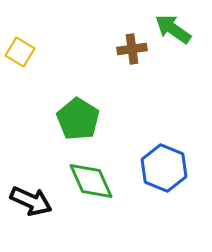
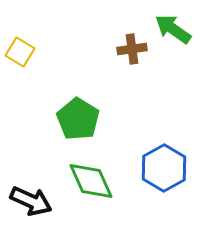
blue hexagon: rotated 9 degrees clockwise
